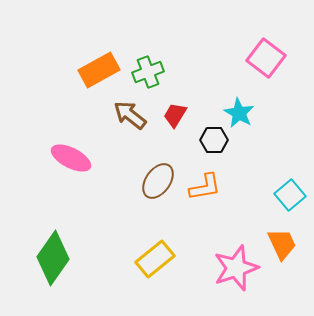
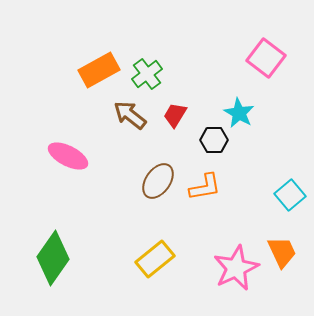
green cross: moved 1 px left, 2 px down; rotated 16 degrees counterclockwise
pink ellipse: moved 3 px left, 2 px up
orange trapezoid: moved 8 px down
pink star: rotated 6 degrees counterclockwise
